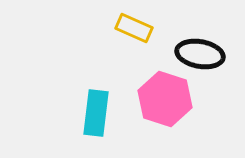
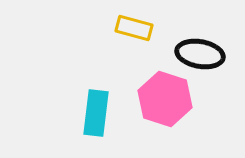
yellow rectangle: rotated 9 degrees counterclockwise
